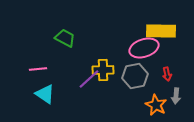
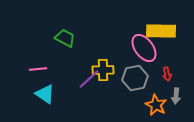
pink ellipse: rotated 72 degrees clockwise
gray hexagon: moved 2 px down
